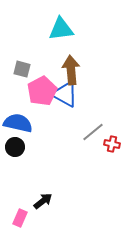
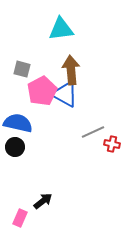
gray line: rotated 15 degrees clockwise
